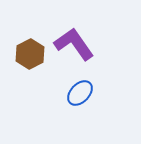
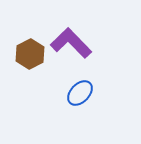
purple L-shape: moved 3 px left, 1 px up; rotated 9 degrees counterclockwise
